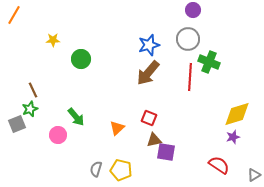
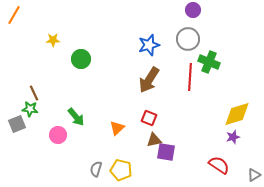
brown arrow: moved 1 px right, 7 px down; rotated 8 degrees counterclockwise
brown line: moved 1 px right, 3 px down
green star: rotated 28 degrees clockwise
